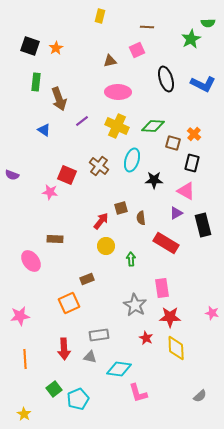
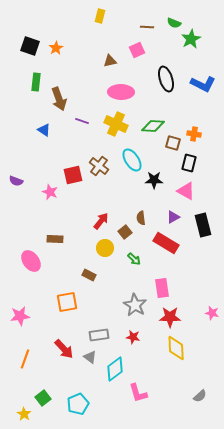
green semicircle at (208, 23): moved 34 px left; rotated 24 degrees clockwise
pink ellipse at (118, 92): moved 3 px right
purple line at (82, 121): rotated 56 degrees clockwise
yellow cross at (117, 126): moved 1 px left, 2 px up
orange cross at (194, 134): rotated 32 degrees counterclockwise
cyan ellipse at (132, 160): rotated 50 degrees counterclockwise
black rectangle at (192, 163): moved 3 px left
purple semicircle at (12, 175): moved 4 px right, 6 px down
red square at (67, 175): moved 6 px right; rotated 36 degrees counterclockwise
pink star at (50, 192): rotated 14 degrees clockwise
brown square at (121, 208): moved 4 px right, 24 px down; rotated 24 degrees counterclockwise
purple triangle at (176, 213): moved 3 px left, 4 px down
yellow circle at (106, 246): moved 1 px left, 2 px down
green arrow at (131, 259): moved 3 px right; rotated 136 degrees clockwise
brown rectangle at (87, 279): moved 2 px right, 4 px up; rotated 48 degrees clockwise
orange square at (69, 303): moved 2 px left, 1 px up; rotated 15 degrees clockwise
red star at (146, 338): moved 13 px left, 1 px up; rotated 16 degrees counterclockwise
red arrow at (64, 349): rotated 40 degrees counterclockwise
gray triangle at (90, 357): rotated 24 degrees clockwise
orange line at (25, 359): rotated 24 degrees clockwise
cyan diamond at (119, 369): moved 4 px left; rotated 45 degrees counterclockwise
green square at (54, 389): moved 11 px left, 9 px down
cyan pentagon at (78, 399): moved 5 px down
